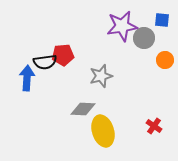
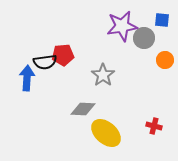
gray star: moved 2 px right, 1 px up; rotated 20 degrees counterclockwise
red cross: rotated 21 degrees counterclockwise
yellow ellipse: moved 3 px right, 2 px down; rotated 32 degrees counterclockwise
